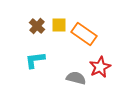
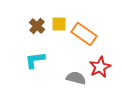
yellow square: moved 1 px up
